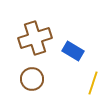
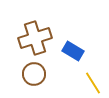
brown circle: moved 2 px right, 5 px up
yellow line: rotated 50 degrees counterclockwise
